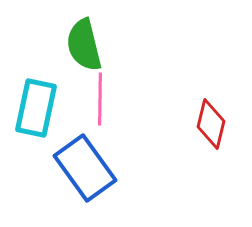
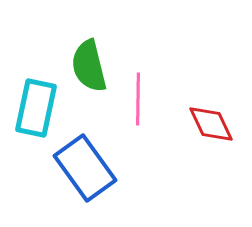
green semicircle: moved 5 px right, 21 px down
pink line: moved 38 px right
red diamond: rotated 39 degrees counterclockwise
